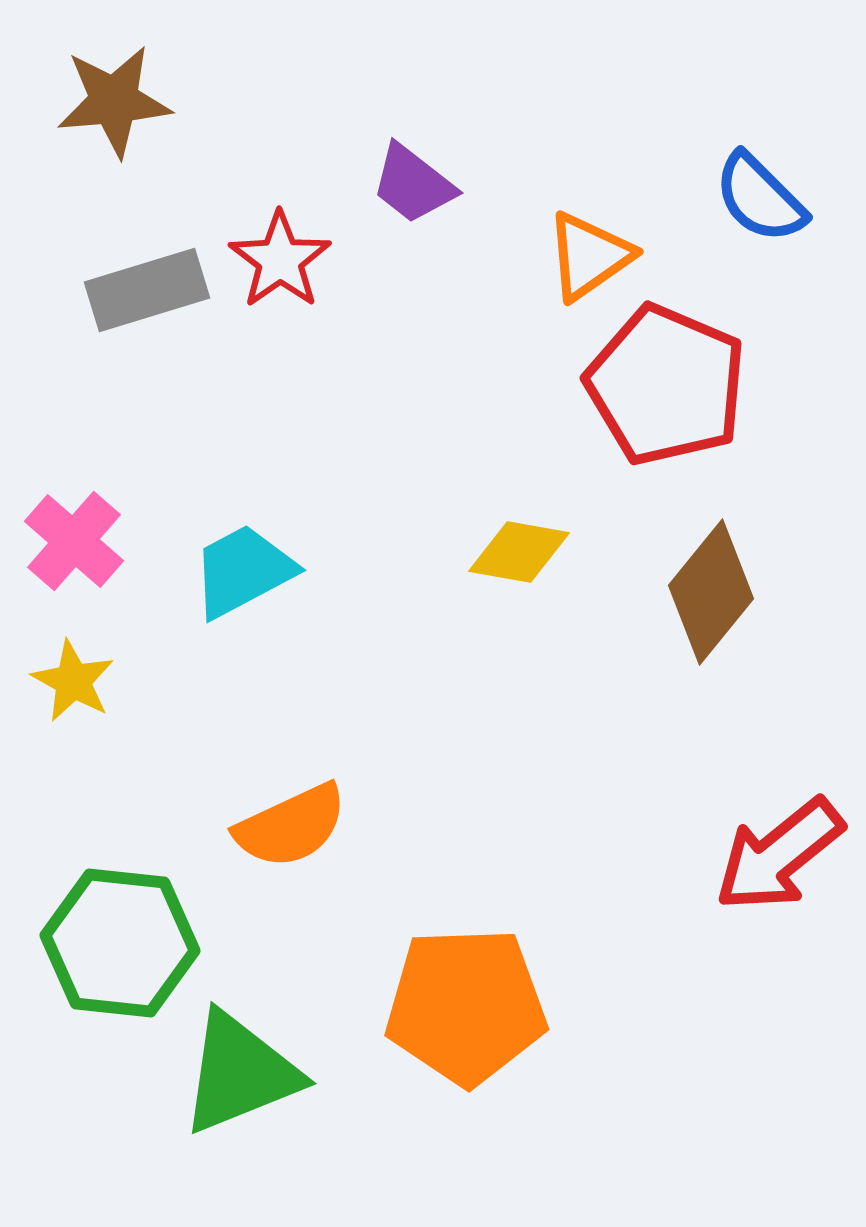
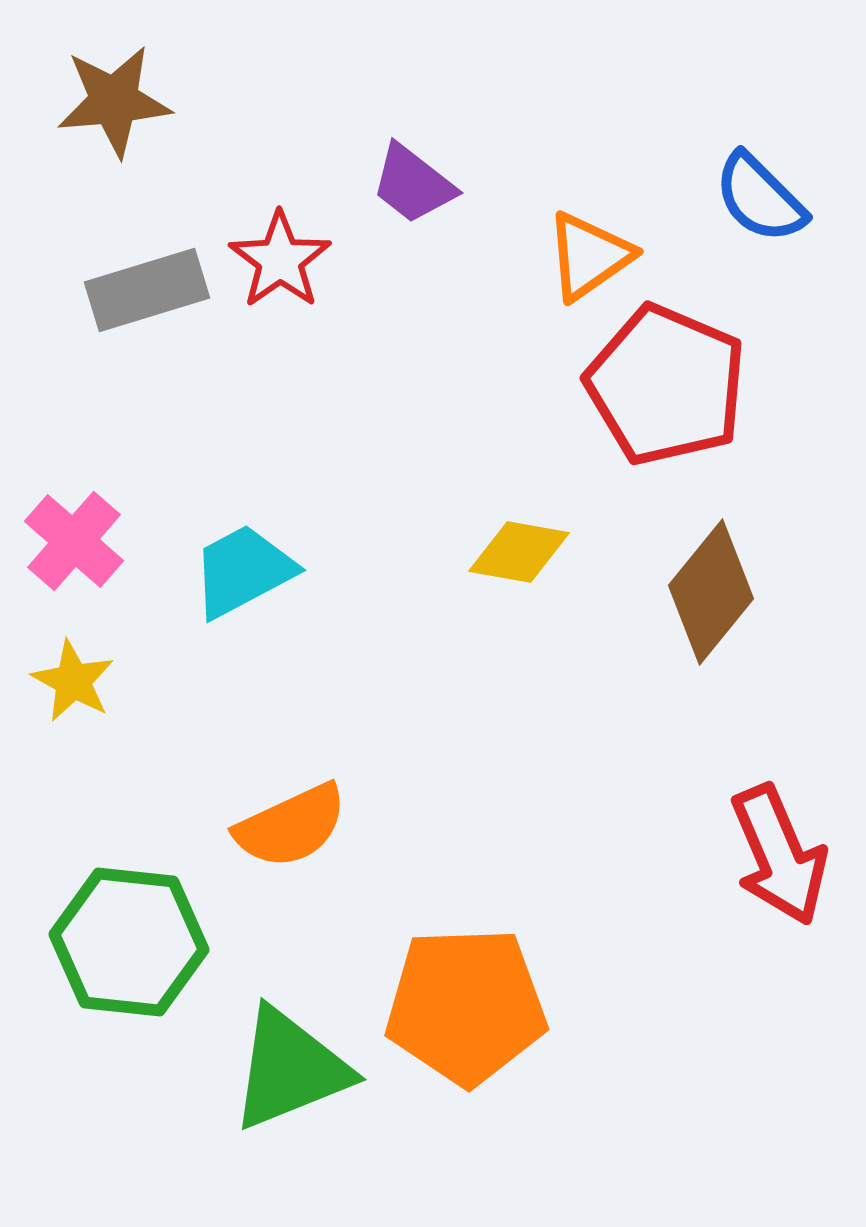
red arrow: rotated 74 degrees counterclockwise
green hexagon: moved 9 px right, 1 px up
green triangle: moved 50 px right, 4 px up
